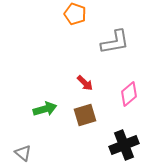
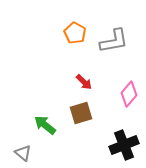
orange pentagon: moved 19 px down; rotated 10 degrees clockwise
gray L-shape: moved 1 px left, 1 px up
red arrow: moved 1 px left, 1 px up
pink diamond: rotated 10 degrees counterclockwise
green arrow: moved 16 px down; rotated 125 degrees counterclockwise
brown square: moved 4 px left, 2 px up
